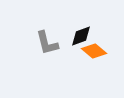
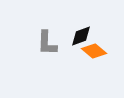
gray L-shape: rotated 16 degrees clockwise
